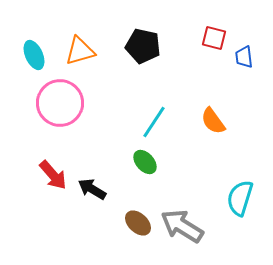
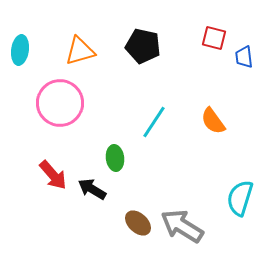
cyan ellipse: moved 14 px left, 5 px up; rotated 32 degrees clockwise
green ellipse: moved 30 px left, 4 px up; rotated 35 degrees clockwise
